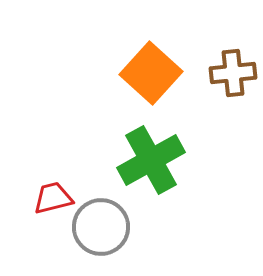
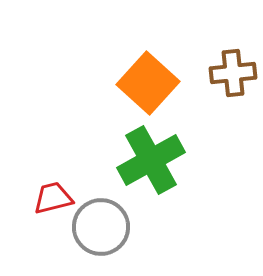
orange square: moved 3 px left, 10 px down
